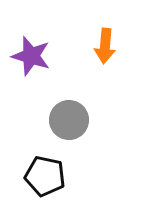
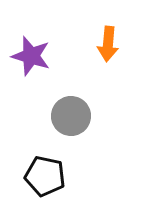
orange arrow: moved 3 px right, 2 px up
gray circle: moved 2 px right, 4 px up
